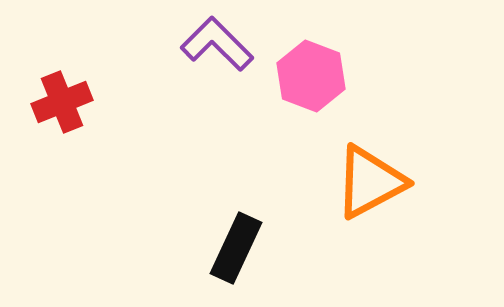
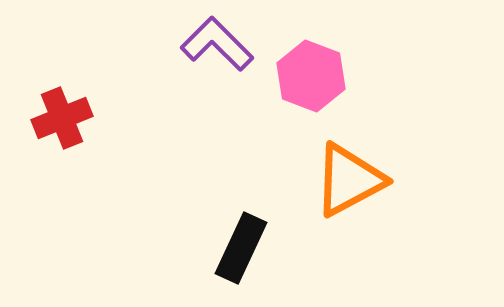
red cross: moved 16 px down
orange triangle: moved 21 px left, 2 px up
black rectangle: moved 5 px right
